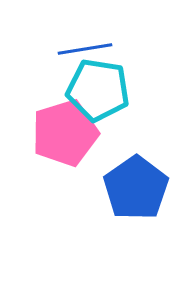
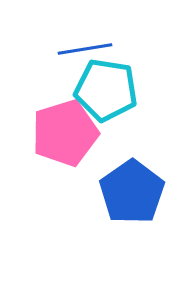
cyan pentagon: moved 8 px right
blue pentagon: moved 4 px left, 4 px down
